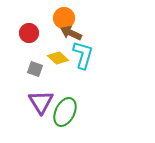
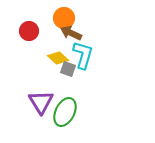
red circle: moved 2 px up
gray square: moved 33 px right
